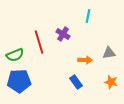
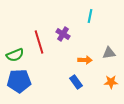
cyan line: moved 2 px right
orange star: rotated 16 degrees counterclockwise
